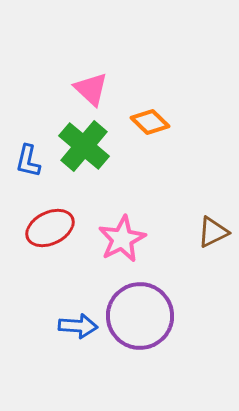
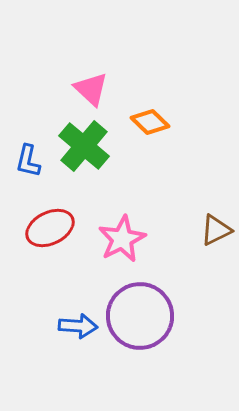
brown triangle: moved 3 px right, 2 px up
